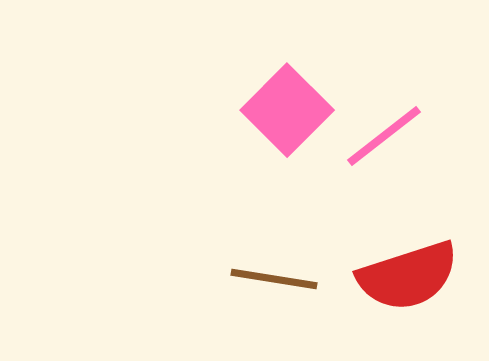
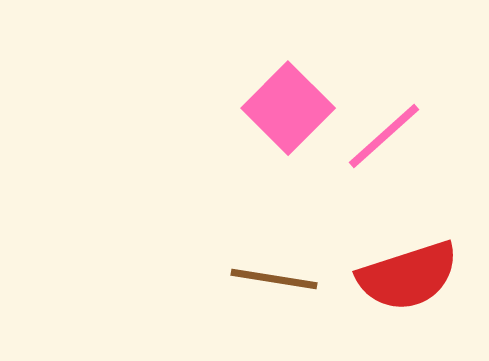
pink square: moved 1 px right, 2 px up
pink line: rotated 4 degrees counterclockwise
